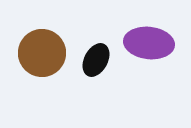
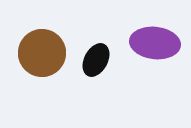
purple ellipse: moved 6 px right
